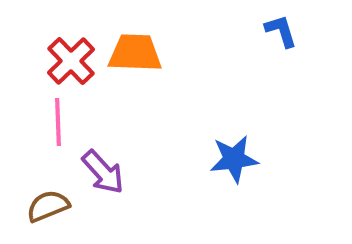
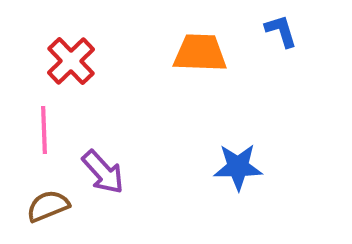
orange trapezoid: moved 65 px right
pink line: moved 14 px left, 8 px down
blue star: moved 4 px right, 8 px down; rotated 6 degrees clockwise
